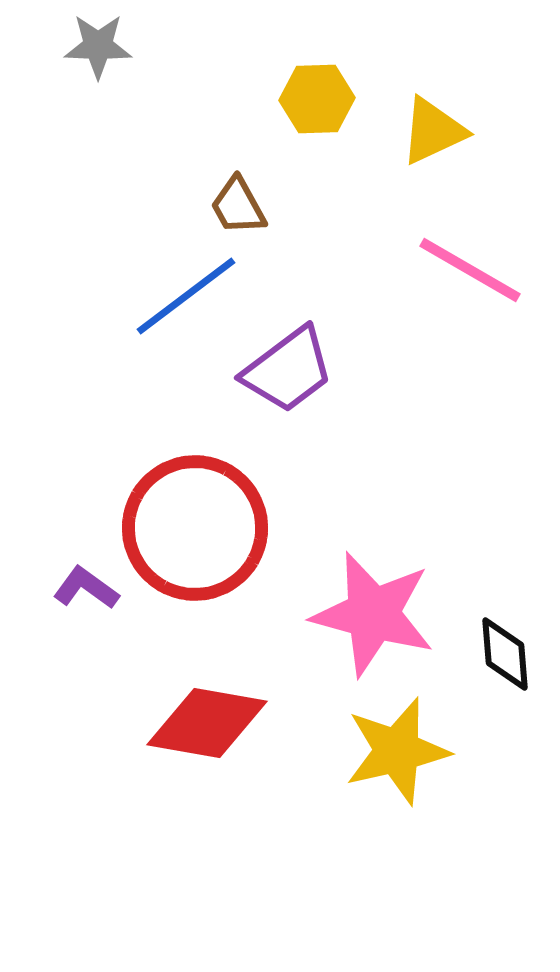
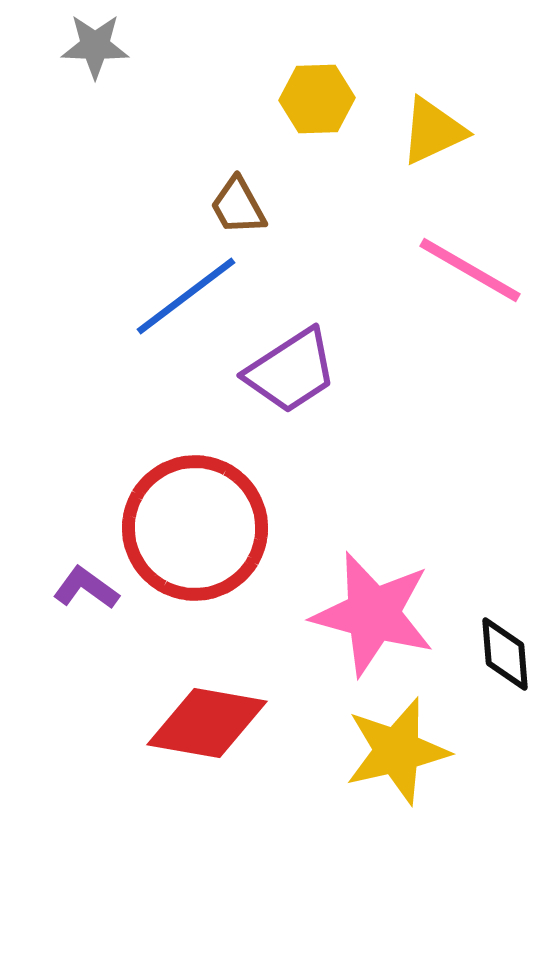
gray star: moved 3 px left
purple trapezoid: moved 3 px right, 1 px down; rotated 4 degrees clockwise
